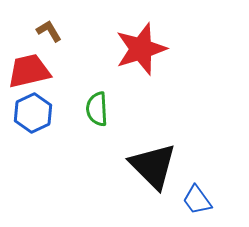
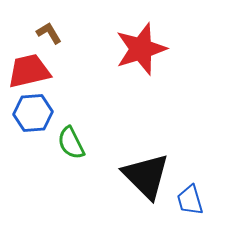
brown L-shape: moved 2 px down
green semicircle: moved 26 px left, 34 px down; rotated 24 degrees counterclockwise
blue hexagon: rotated 21 degrees clockwise
black triangle: moved 7 px left, 10 px down
blue trapezoid: moved 7 px left; rotated 20 degrees clockwise
